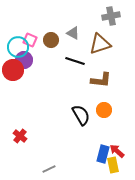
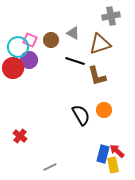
purple circle: moved 5 px right
red circle: moved 2 px up
brown L-shape: moved 4 px left, 4 px up; rotated 70 degrees clockwise
gray line: moved 1 px right, 2 px up
